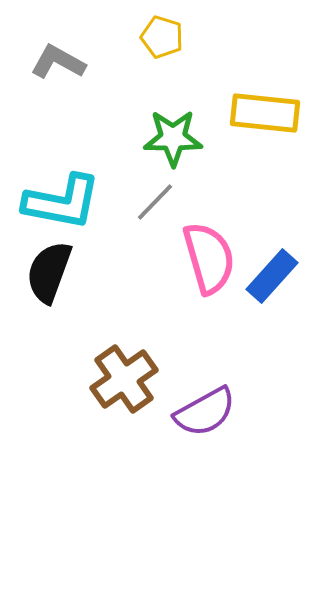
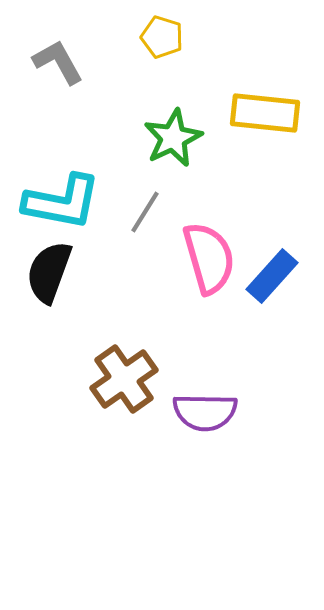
gray L-shape: rotated 32 degrees clockwise
green star: rotated 26 degrees counterclockwise
gray line: moved 10 px left, 10 px down; rotated 12 degrees counterclockwise
purple semicircle: rotated 30 degrees clockwise
